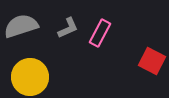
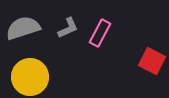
gray semicircle: moved 2 px right, 2 px down
